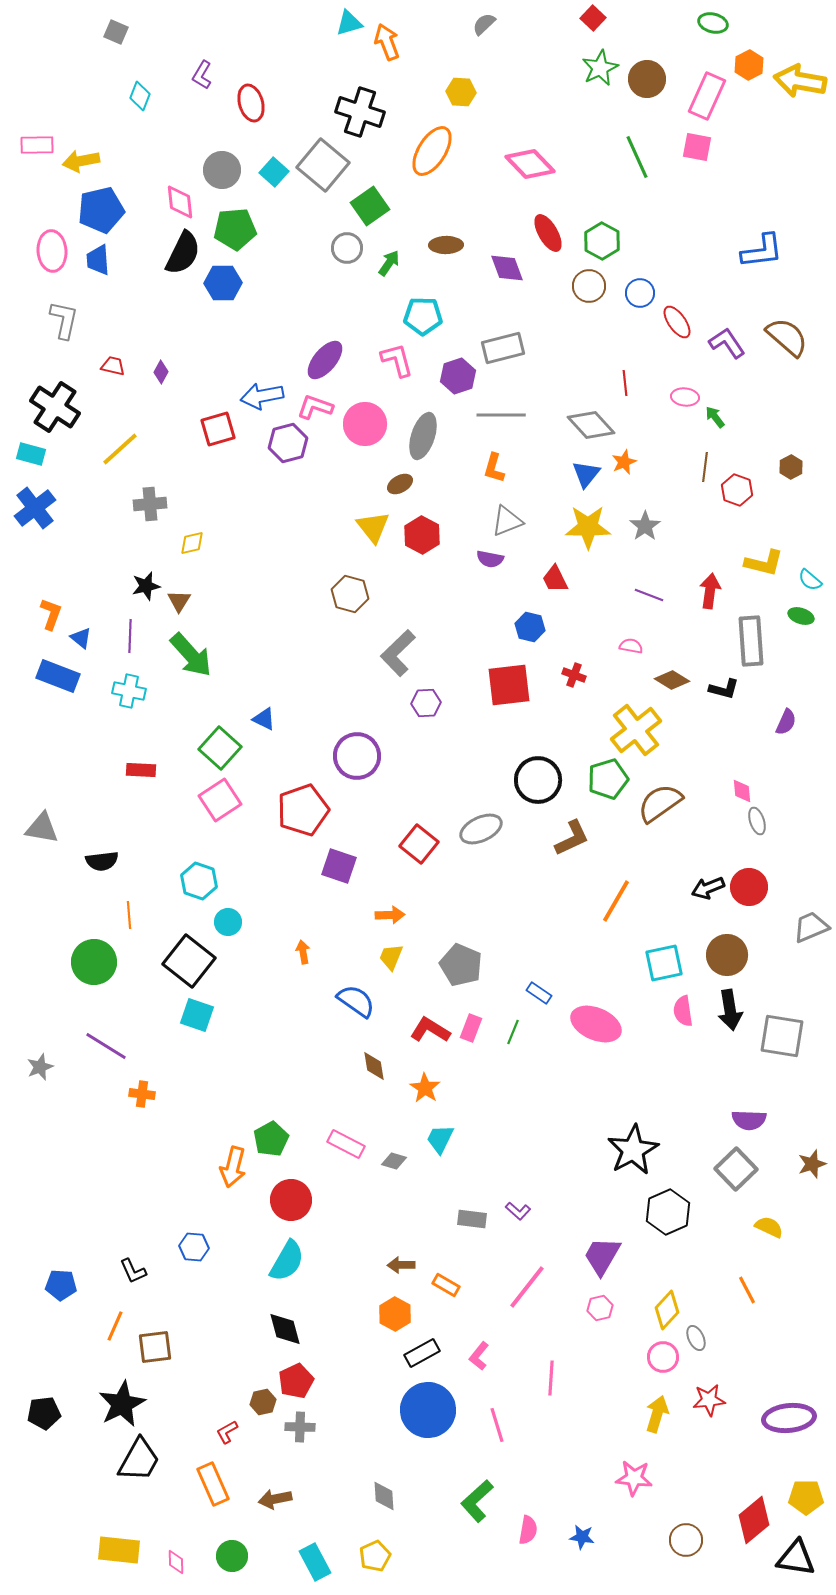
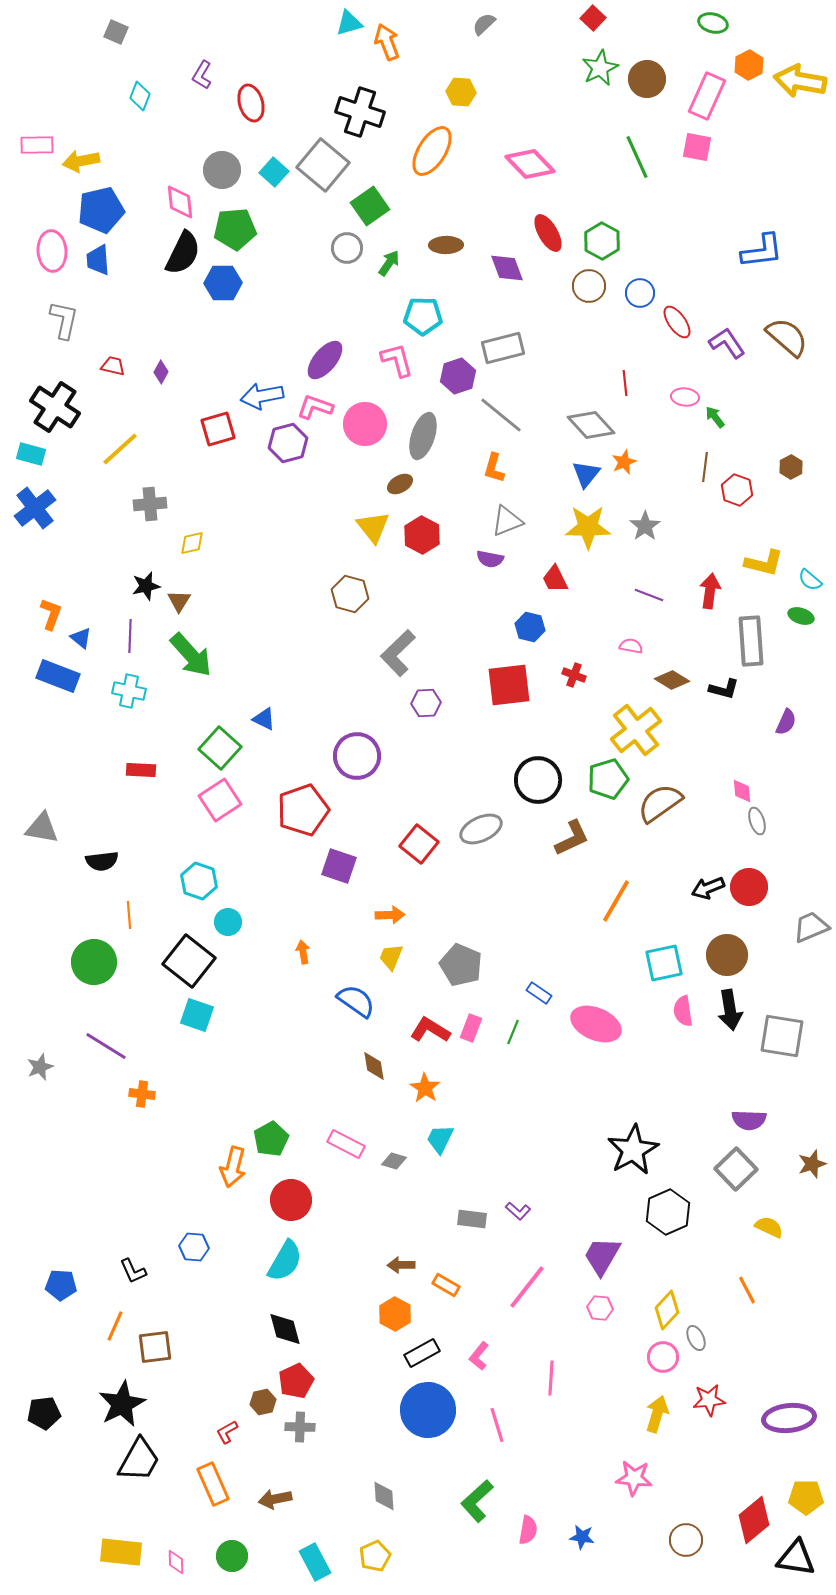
gray line at (501, 415): rotated 39 degrees clockwise
cyan semicircle at (287, 1261): moved 2 px left
pink hexagon at (600, 1308): rotated 20 degrees clockwise
yellow rectangle at (119, 1550): moved 2 px right, 2 px down
